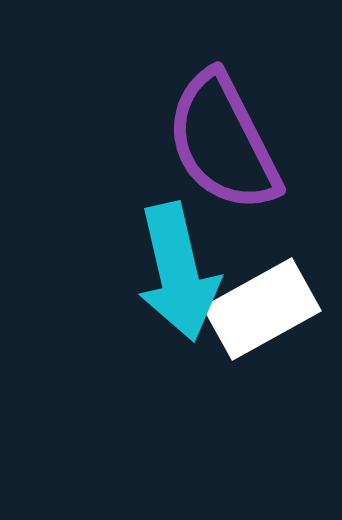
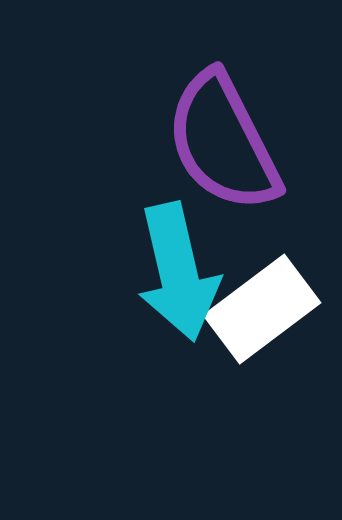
white rectangle: rotated 8 degrees counterclockwise
